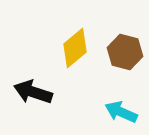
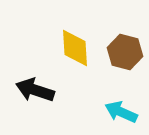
yellow diamond: rotated 54 degrees counterclockwise
black arrow: moved 2 px right, 2 px up
